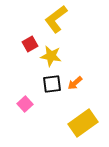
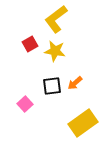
yellow star: moved 4 px right, 5 px up
black square: moved 2 px down
